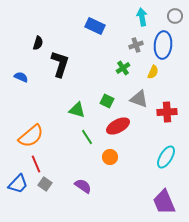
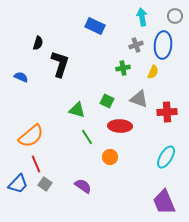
green cross: rotated 24 degrees clockwise
red ellipse: moved 2 px right; rotated 30 degrees clockwise
